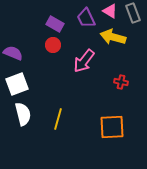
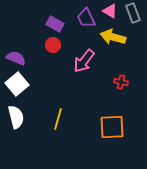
purple semicircle: moved 3 px right, 5 px down
white square: rotated 20 degrees counterclockwise
white semicircle: moved 7 px left, 3 px down
